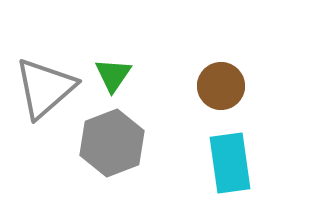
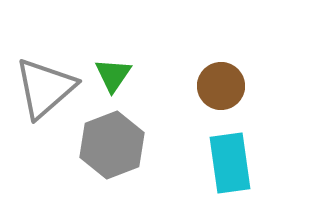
gray hexagon: moved 2 px down
